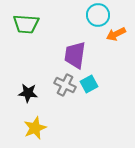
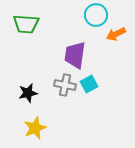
cyan circle: moved 2 px left
gray cross: rotated 15 degrees counterclockwise
black star: rotated 18 degrees counterclockwise
